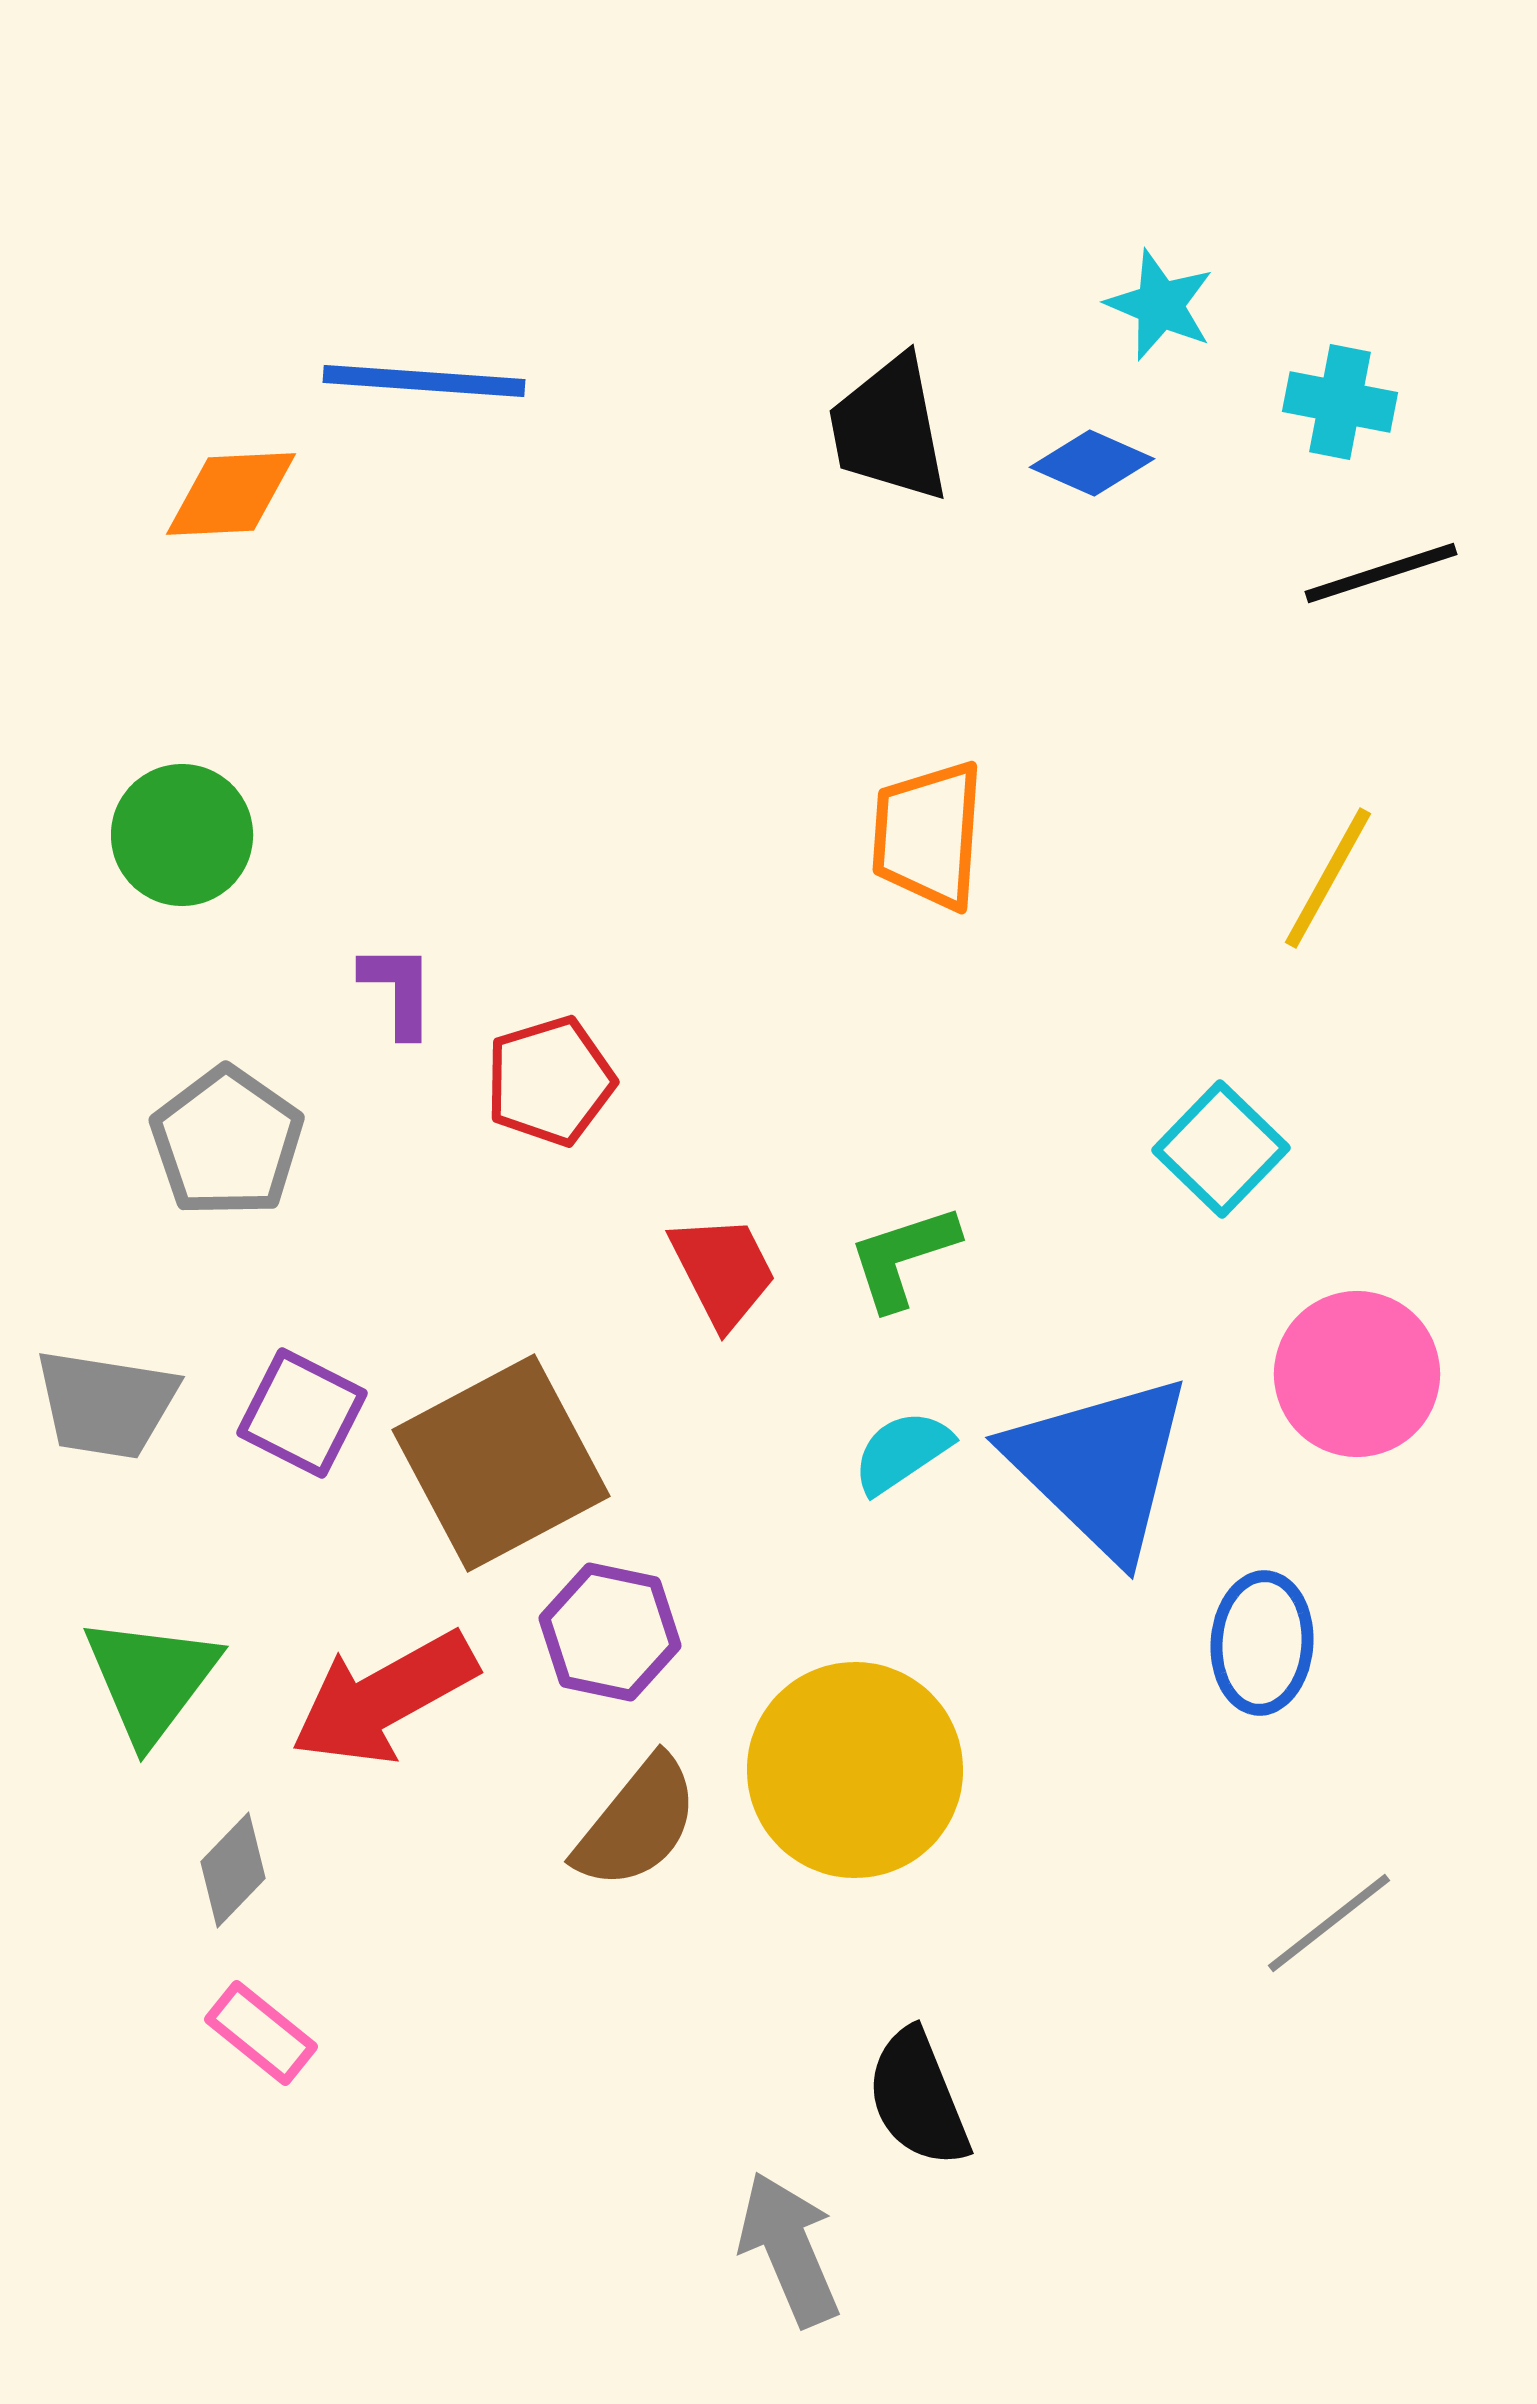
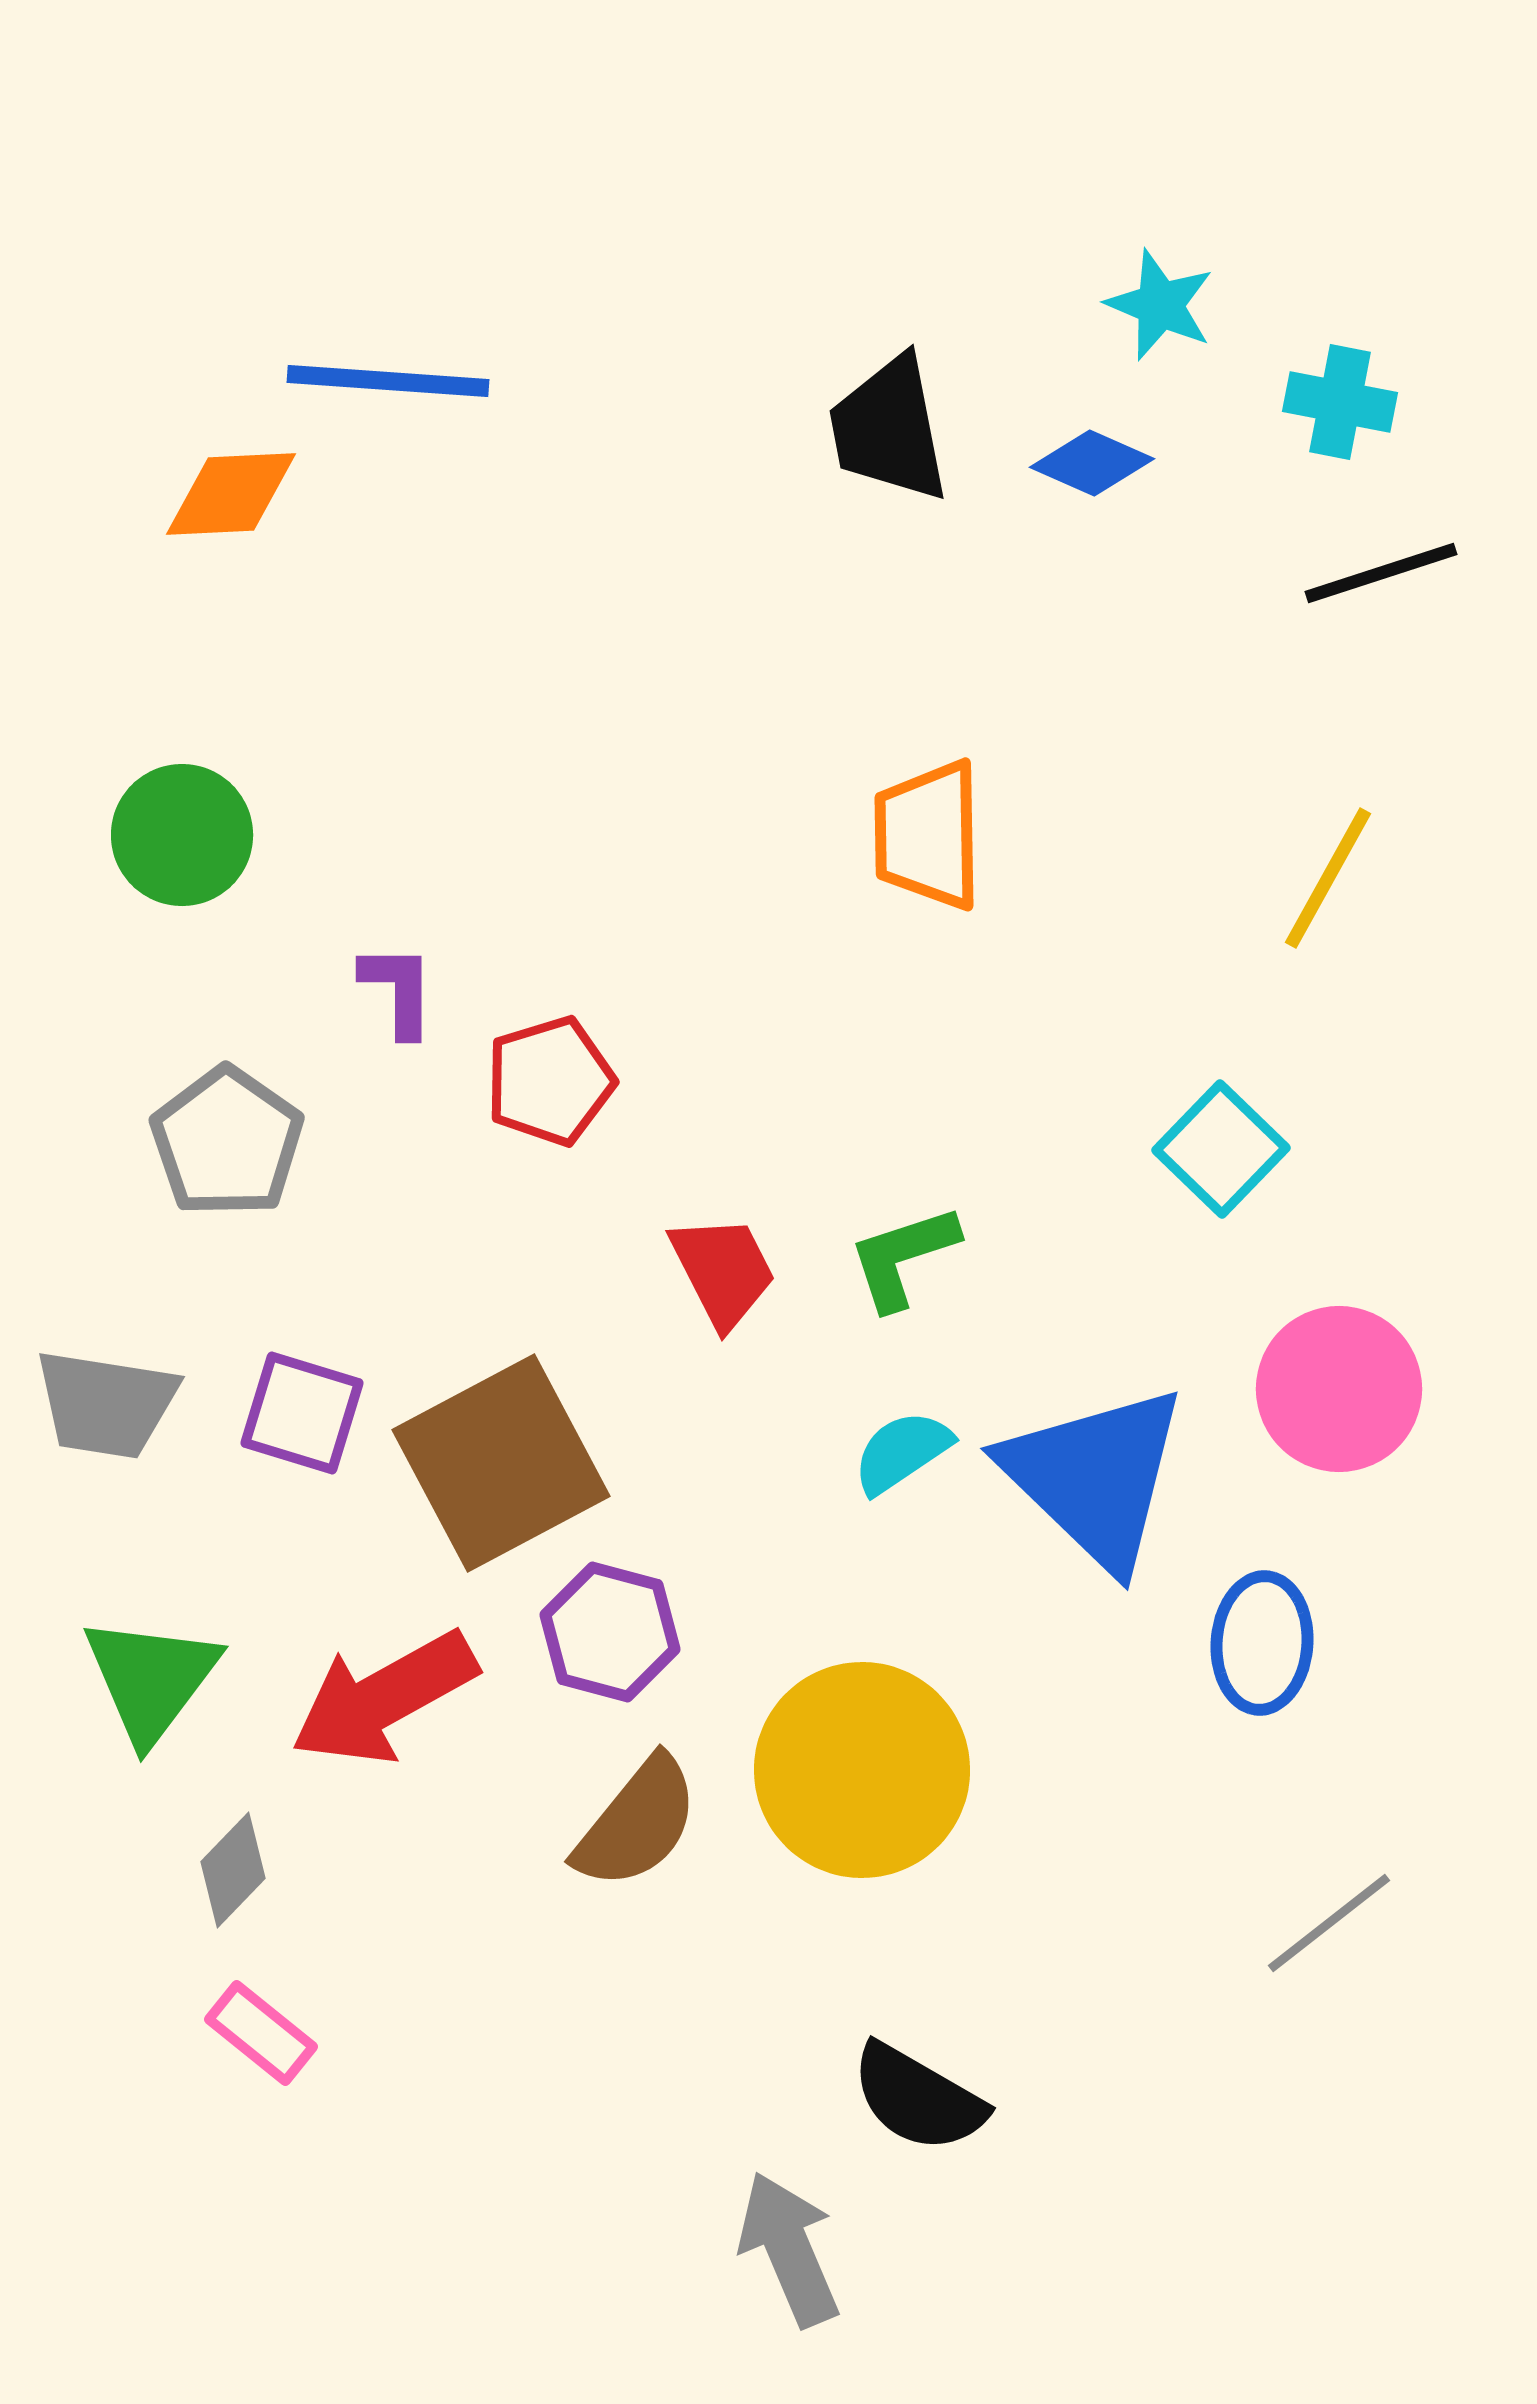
blue line: moved 36 px left
orange trapezoid: rotated 5 degrees counterclockwise
pink circle: moved 18 px left, 15 px down
purple square: rotated 10 degrees counterclockwise
blue triangle: moved 5 px left, 11 px down
purple hexagon: rotated 3 degrees clockwise
yellow circle: moved 7 px right
black semicircle: rotated 38 degrees counterclockwise
